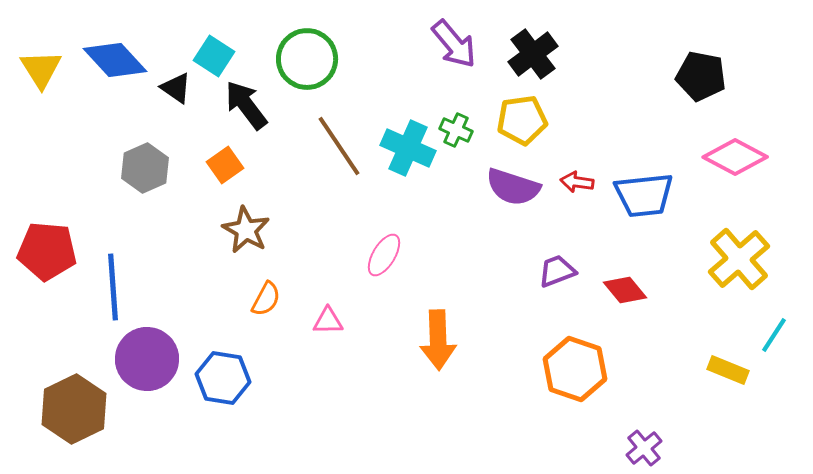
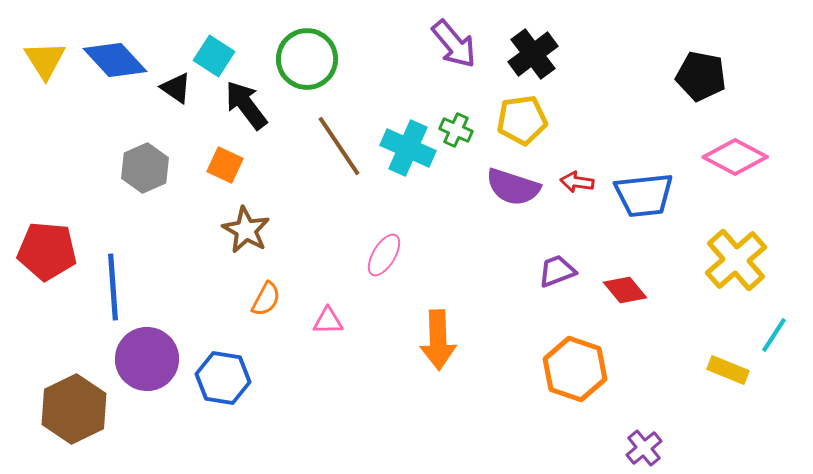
yellow triangle: moved 4 px right, 9 px up
orange square: rotated 30 degrees counterclockwise
yellow cross: moved 3 px left, 1 px down
